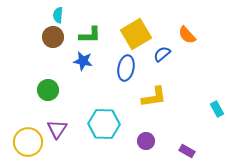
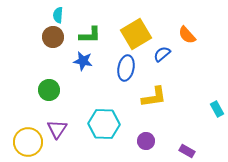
green circle: moved 1 px right
